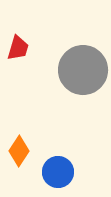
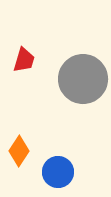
red trapezoid: moved 6 px right, 12 px down
gray circle: moved 9 px down
